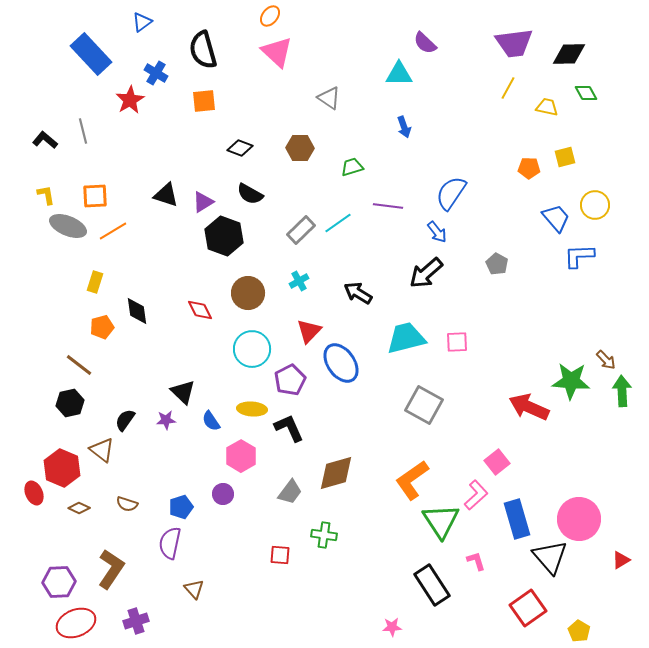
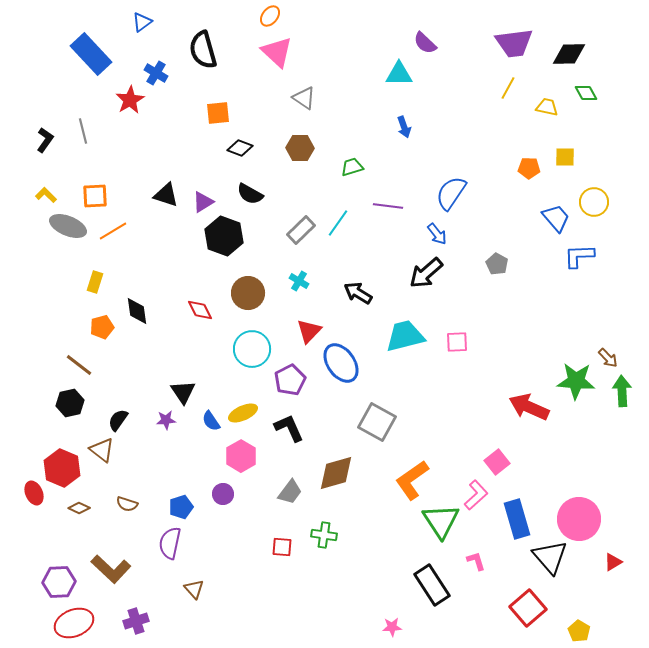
gray triangle at (329, 98): moved 25 px left
orange square at (204, 101): moved 14 px right, 12 px down
black L-shape at (45, 140): rotated 85 degrees clockwise
yellow square at (565, 157): rotated 15 degrees clockwise
yellow L-shape at (46, 195): rotated 35 degrees counterclockwise
yellow circle at (595, 205): moved 1 px left, 3 px up
cyan line at (338, 223): rotated 20 degrees counterclockwise
blue arrow at (437, 232): moved 2 px down
cyan cross at (299, 281): rotated 30 degrees counterclockwise
cyan trapezoid at (406, 338): moved 1 px left, 2 px up
brown arrow at (606, 360): moved 2 px right, 2 px up
green star at (571, 381): moved 5 px right
black triangle at (183, 392): rotated 12 degrees clockwise
gray square at (424, 405): moved 47 px left, 17 px down
yellow ellipse at (252, 409): moved 9 px left, 4 px down; rotated 28 degrees counterclockwise
black semicircle at (125, 420): moved 7 px left
red square at (280, 555): moved 2 px right, 8 px up
red triangle at (621, 560): moved 8 px left, 2 px down
brown L-shape at (111, 569): rotated 99 degrees clockwise
red square at (528, 608): rotated 6 degrees counterclockwise
red ellipse at (76, 623): moved 2 px left
